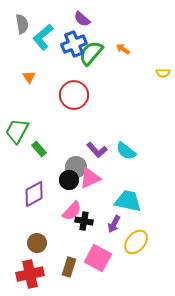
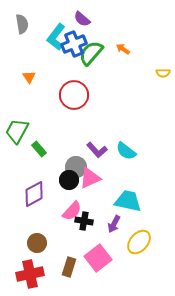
cyan L-shape: moved 13 px right; rotated 12 degrees counterclockwise
yellow ellipse: moved 3 px right
pink square: rotated 24 degrees clockwise
